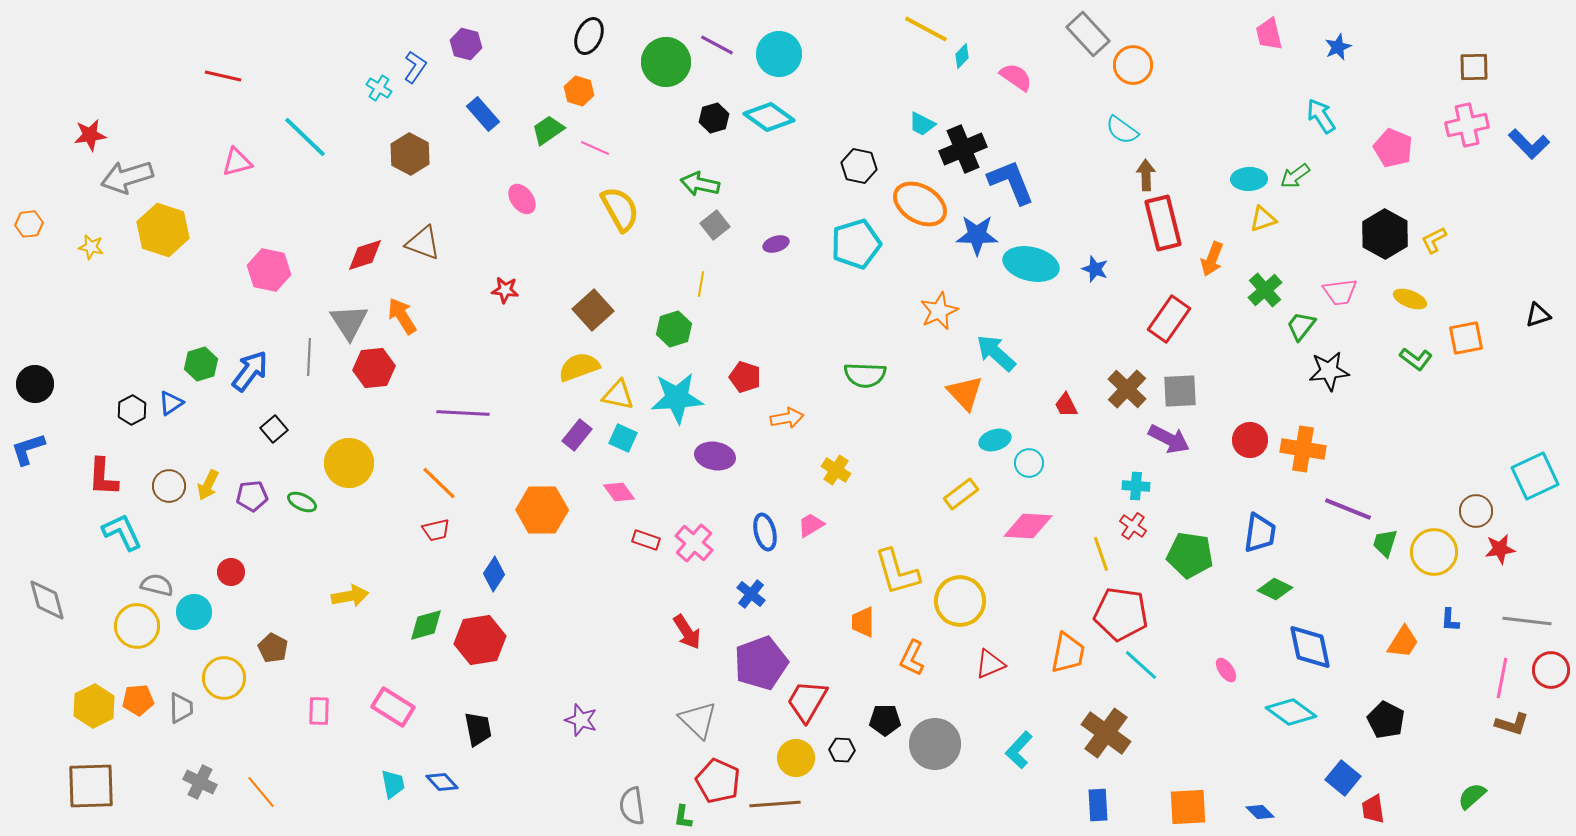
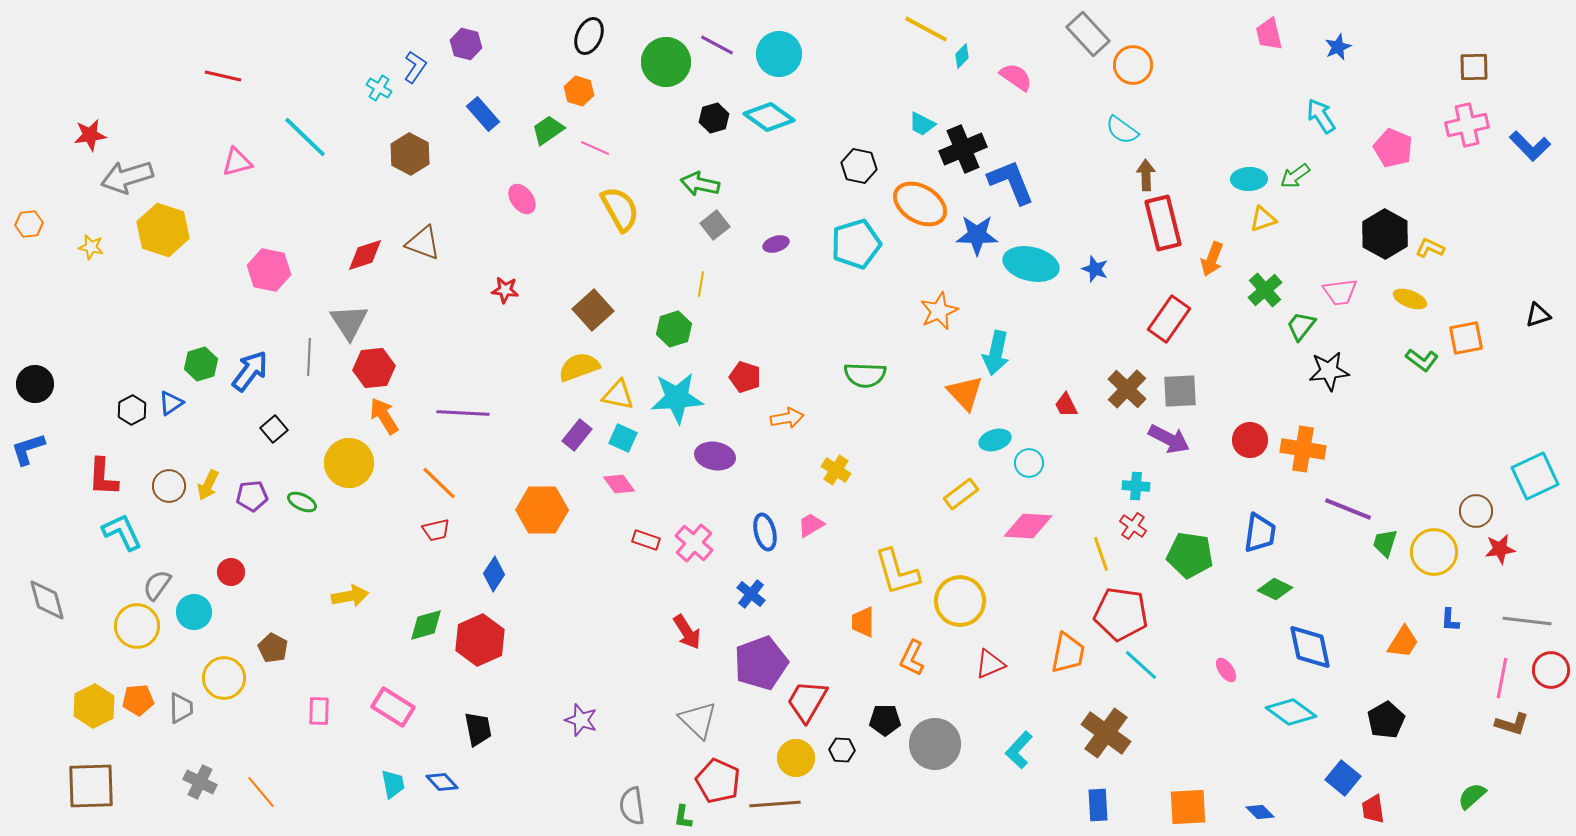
blue L-shape at (1529, 144): moved 1 px right, 2 px down
yellow L-shape at (1434, 240): moved 4 px left, 8 px down; rotated 52 degrees clockwise
orange arrow at (402, 316): moved 18 px left, 100 px down
cyan arrow at (996, 353): rotated 120 degrees counterclockwise
green L-shape at (1416, 359): moved 6 px right, 1 px down
pink diamond at (619, 492): moved 8 px up
gray semicircle at (157, 585): rotated 68 degrees counterclockwise
red hexagon at (480, 640): rotated 15 degrees counterclockwise
black pentagon at (1386, 720): rotated 15 degrees clockwise
